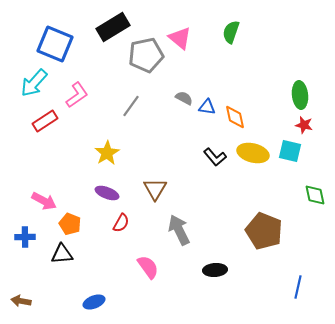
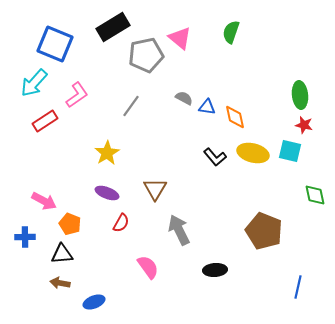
brown arrow: moved 39 px right, 18 px up
